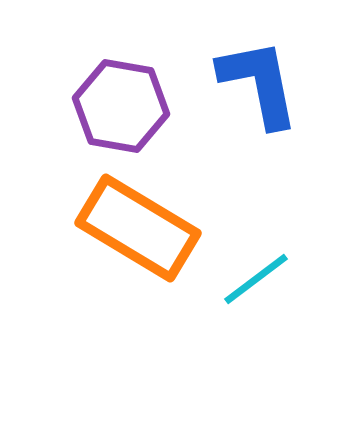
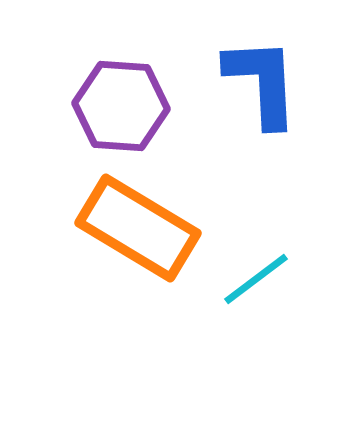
blue L-shape: moved 3 px right, 1 px up; rotated 8 degrees clockwise
purple hexagon: rotated 6 degrees counterclockwise
